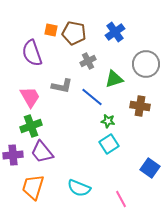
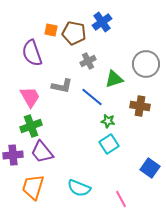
blue cross: moved 13 px left, 10 px up
